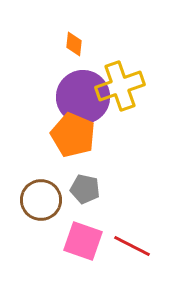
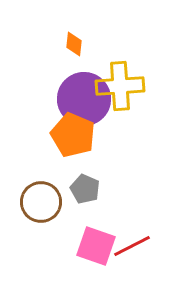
yellow cross: rotated 15 degrees clockwise
purple circle: moved 1 px right, 2 px down
gray pentagon: rotated 12 degrees clockwise
brown circle: moved 2 px down
pink square: moved 13 px right, 5 px down
red line: rotated 54 degrees counterclockwise
